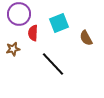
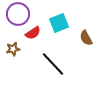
purple circle: moved 1 px left
red semicircle: rotated 126 degrees counterclockwise
